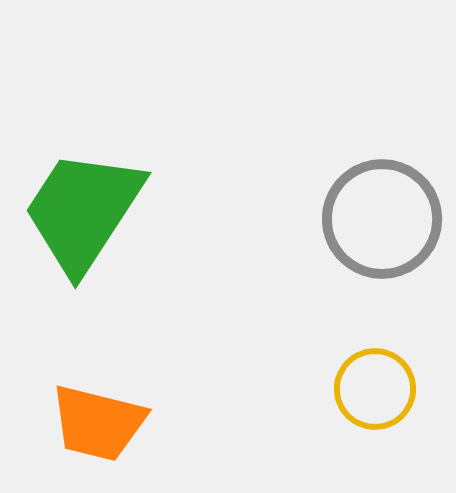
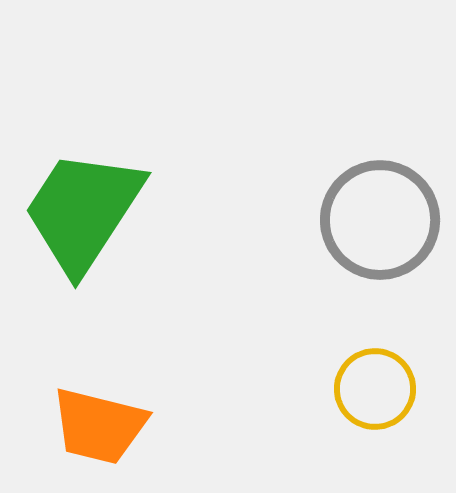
gray circle: moved 2 px left, 1 px down
orange trapezoid: moved 1 px right, 3 px down
